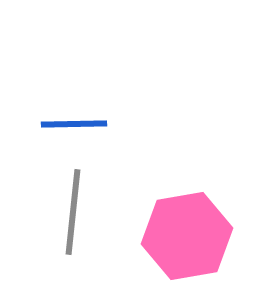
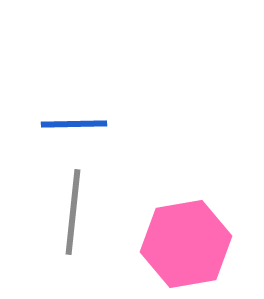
pink hexagon: moved 1 px left, 8 px down
